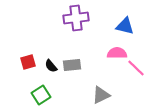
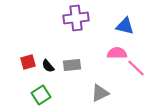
black semicircle: moved 3 px left
gray triangle: moved 1 px left, 2 px up
